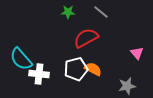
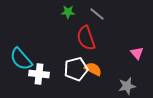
gray line: moved 4 px left, 2 px down
red semicircle: rotated 80 degrees counterclockwise
